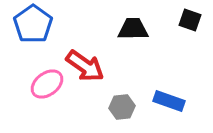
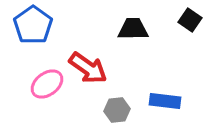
black square: rotated 15 degrees clockwise
blue pentagon: moved 1 px down
red arrow: moved 3 px right, 2 px down
blue rectangle: moved 4 px left; rotated 12 degrees counterclockwise
gray hexagon: moved 5 px left, 3 px down
